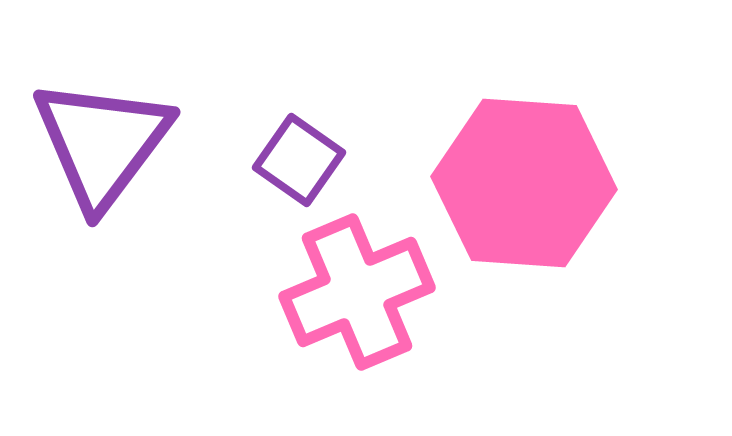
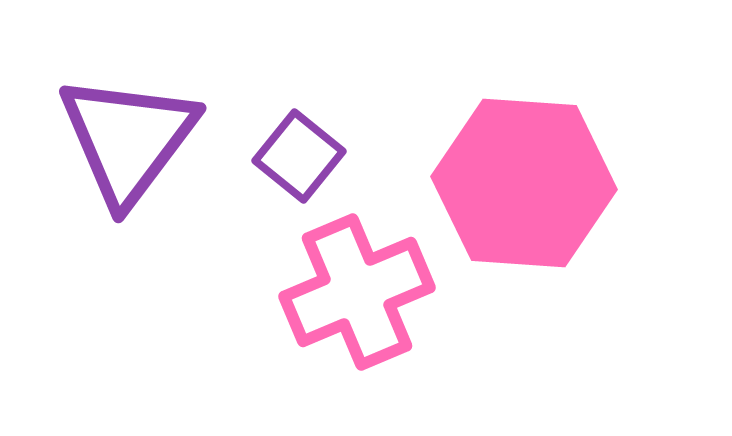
purple triangle: moved 26 px right, 4 px up
purple square: moved 4 px up; rotated 4 degrees clockwise
